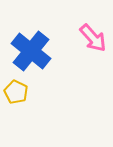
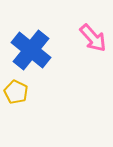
blue cross: moved 1 px up
